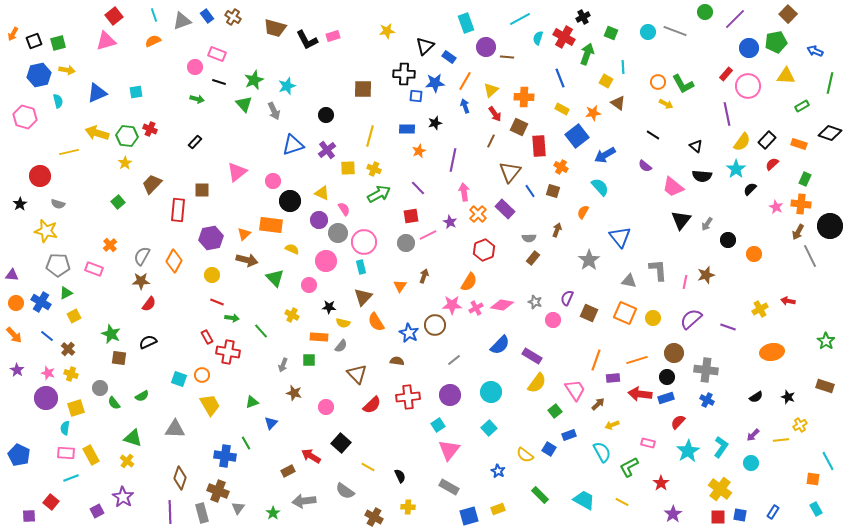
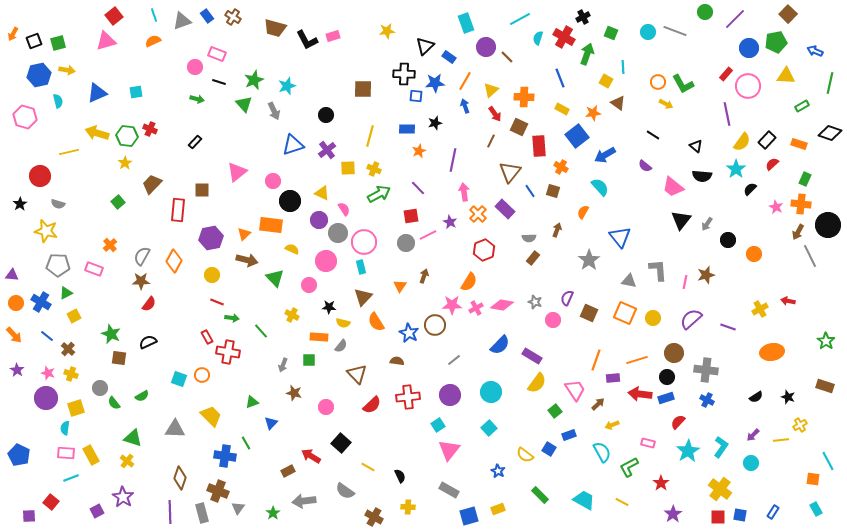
brown line at (507, 57): rotated 40 degrees clockwise
black circle at (830, 226): moved 2 px left, 1 px up
yellow trapezoid at (210, 405): moved 1 px right, 11 px down; rotated 15 degrees counterclockwise
gray rectangle at (449, 487): moved 3 px down
